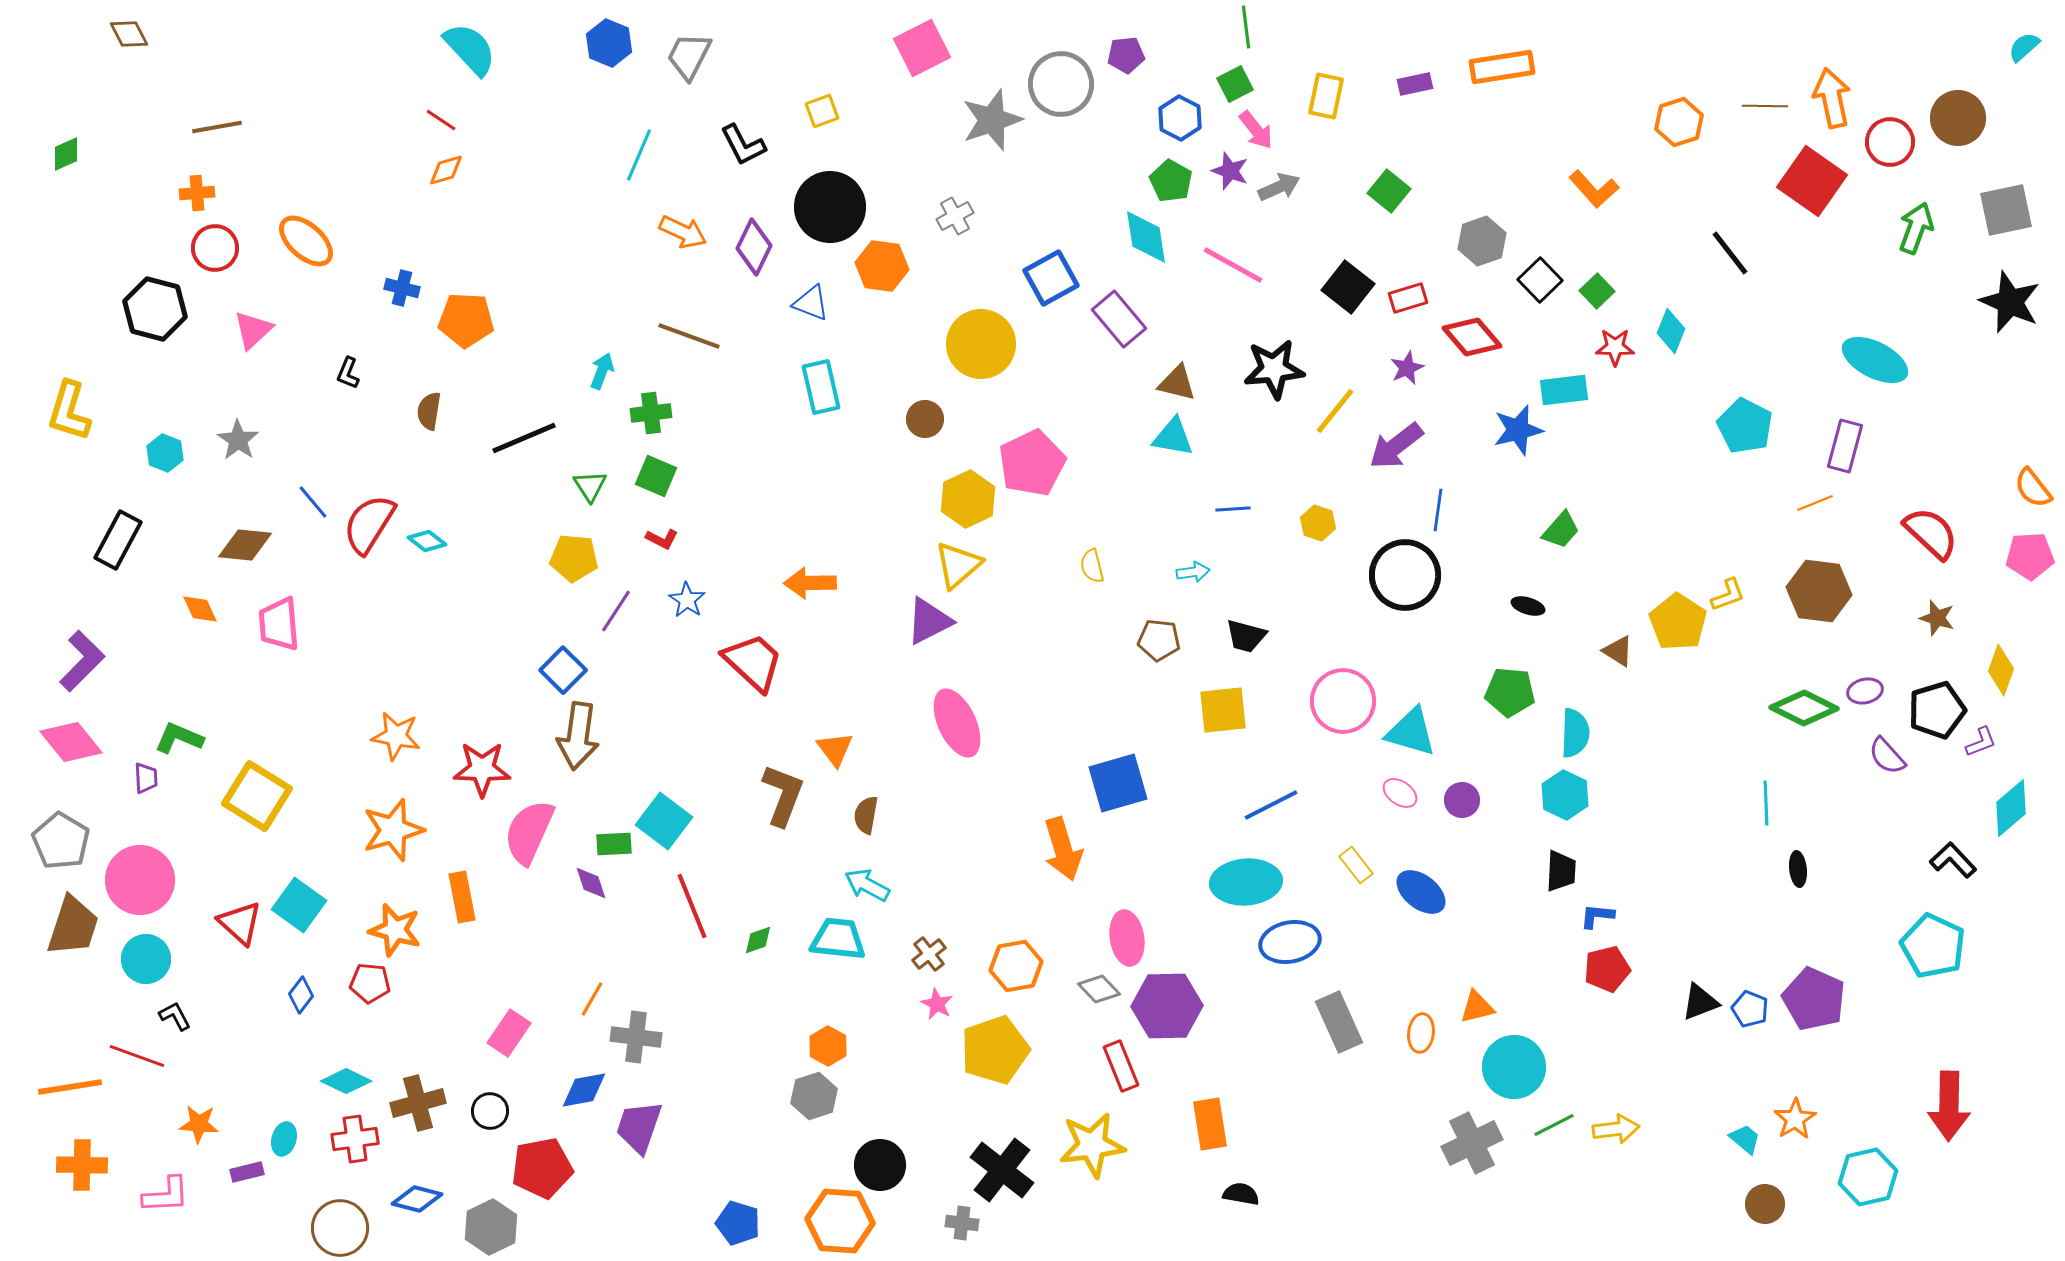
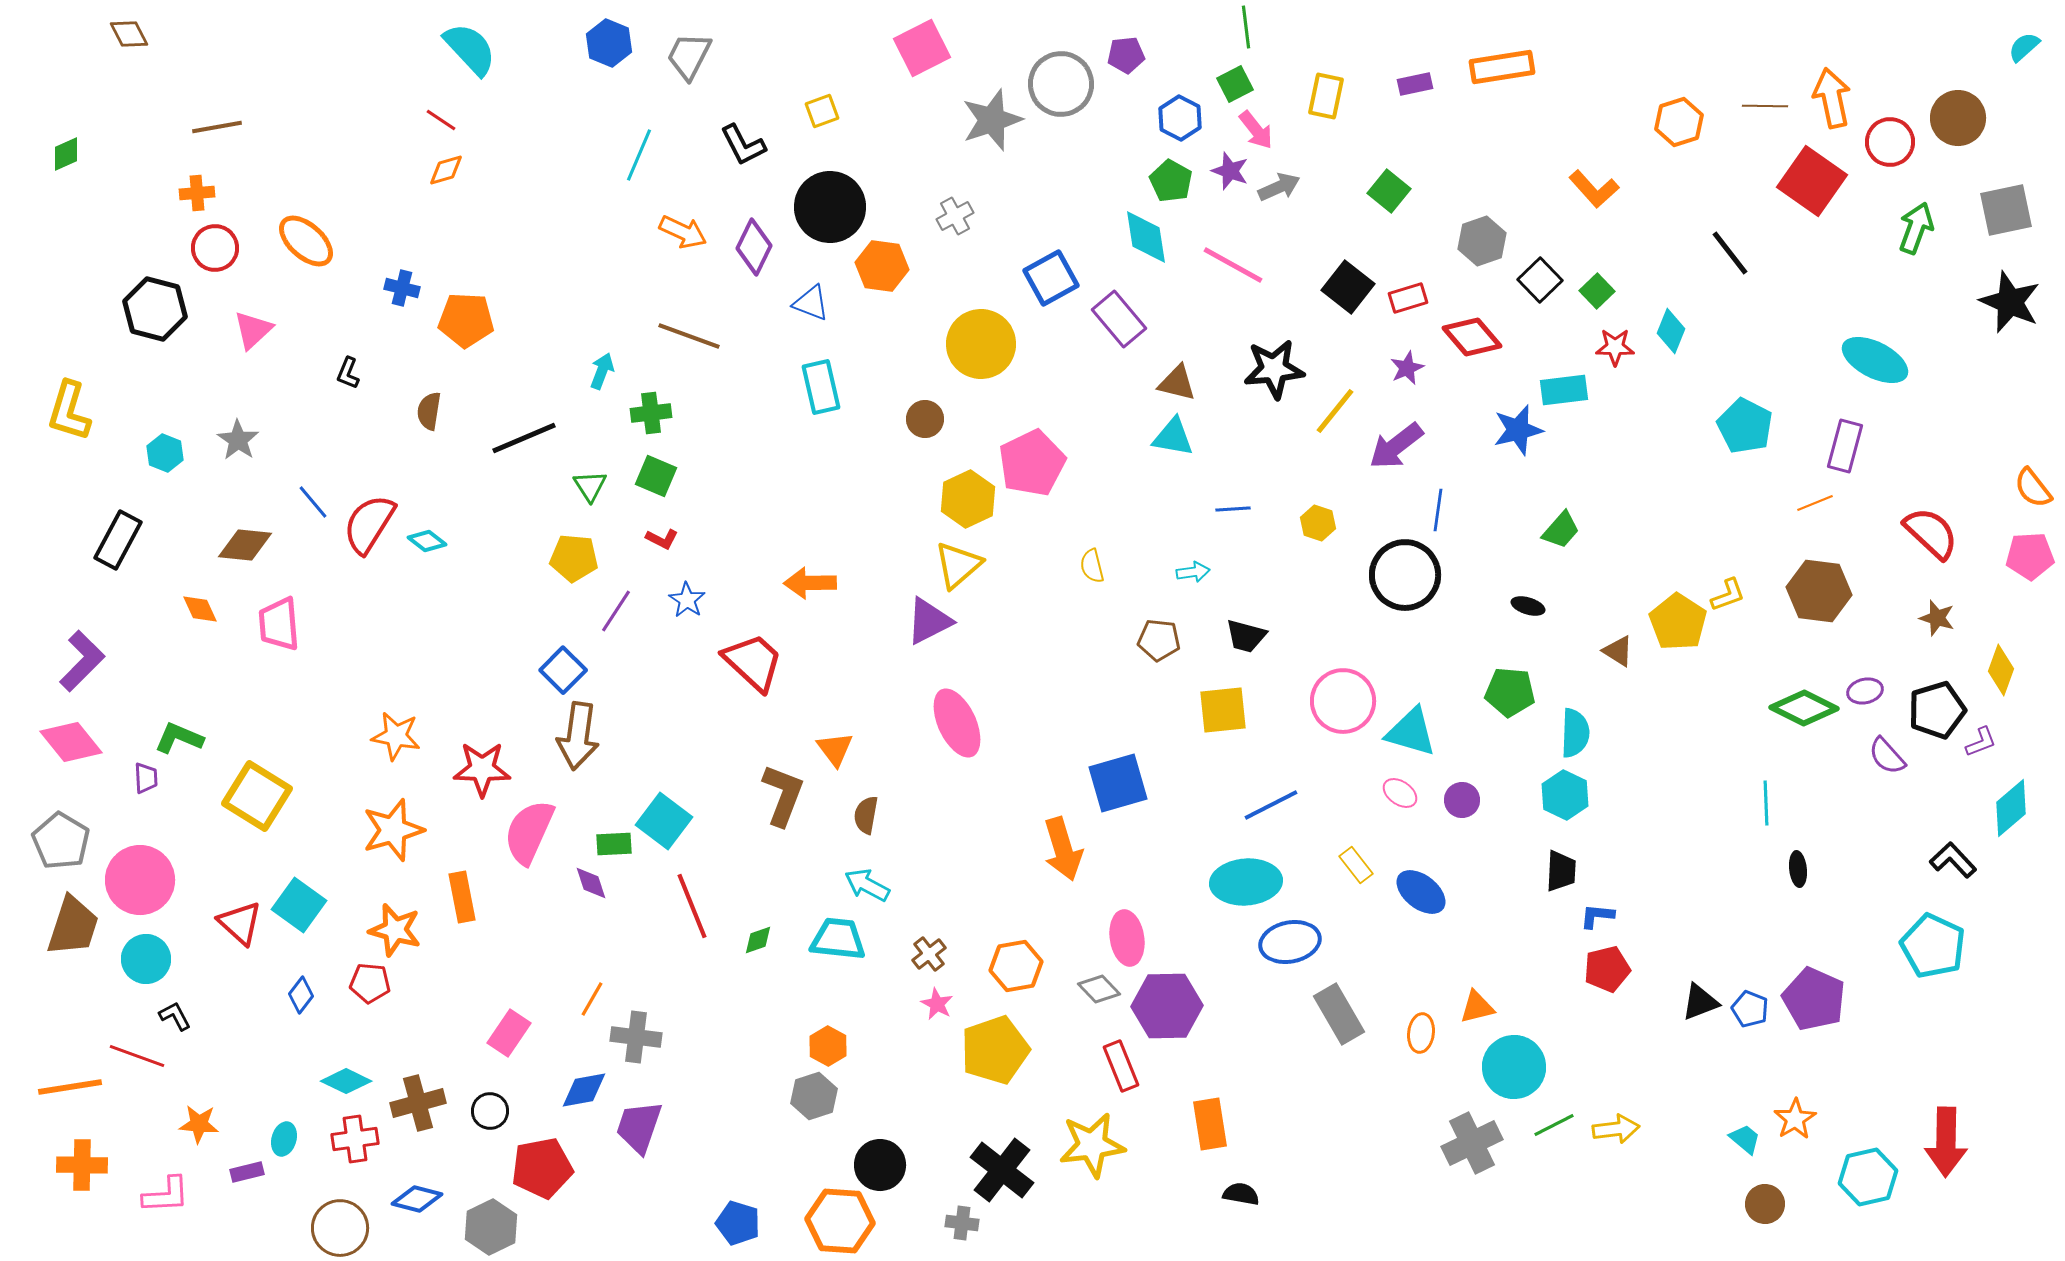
gray rectangle at (1339, 1022): moved 8 px up; rotated 6 degrees counterclockwise
red arrow at (1949, 1106): moved 3 px left, 36 px down
